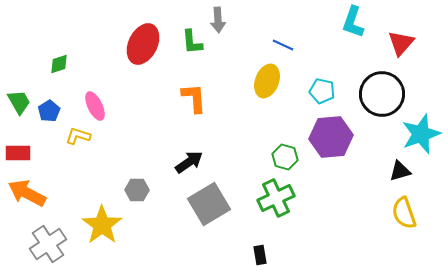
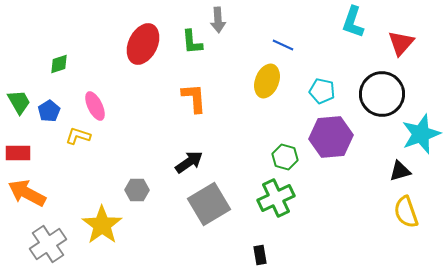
yellow semicircle: moved 2 px right, 1 px up
